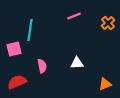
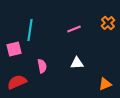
pink line: moved 13 px down
